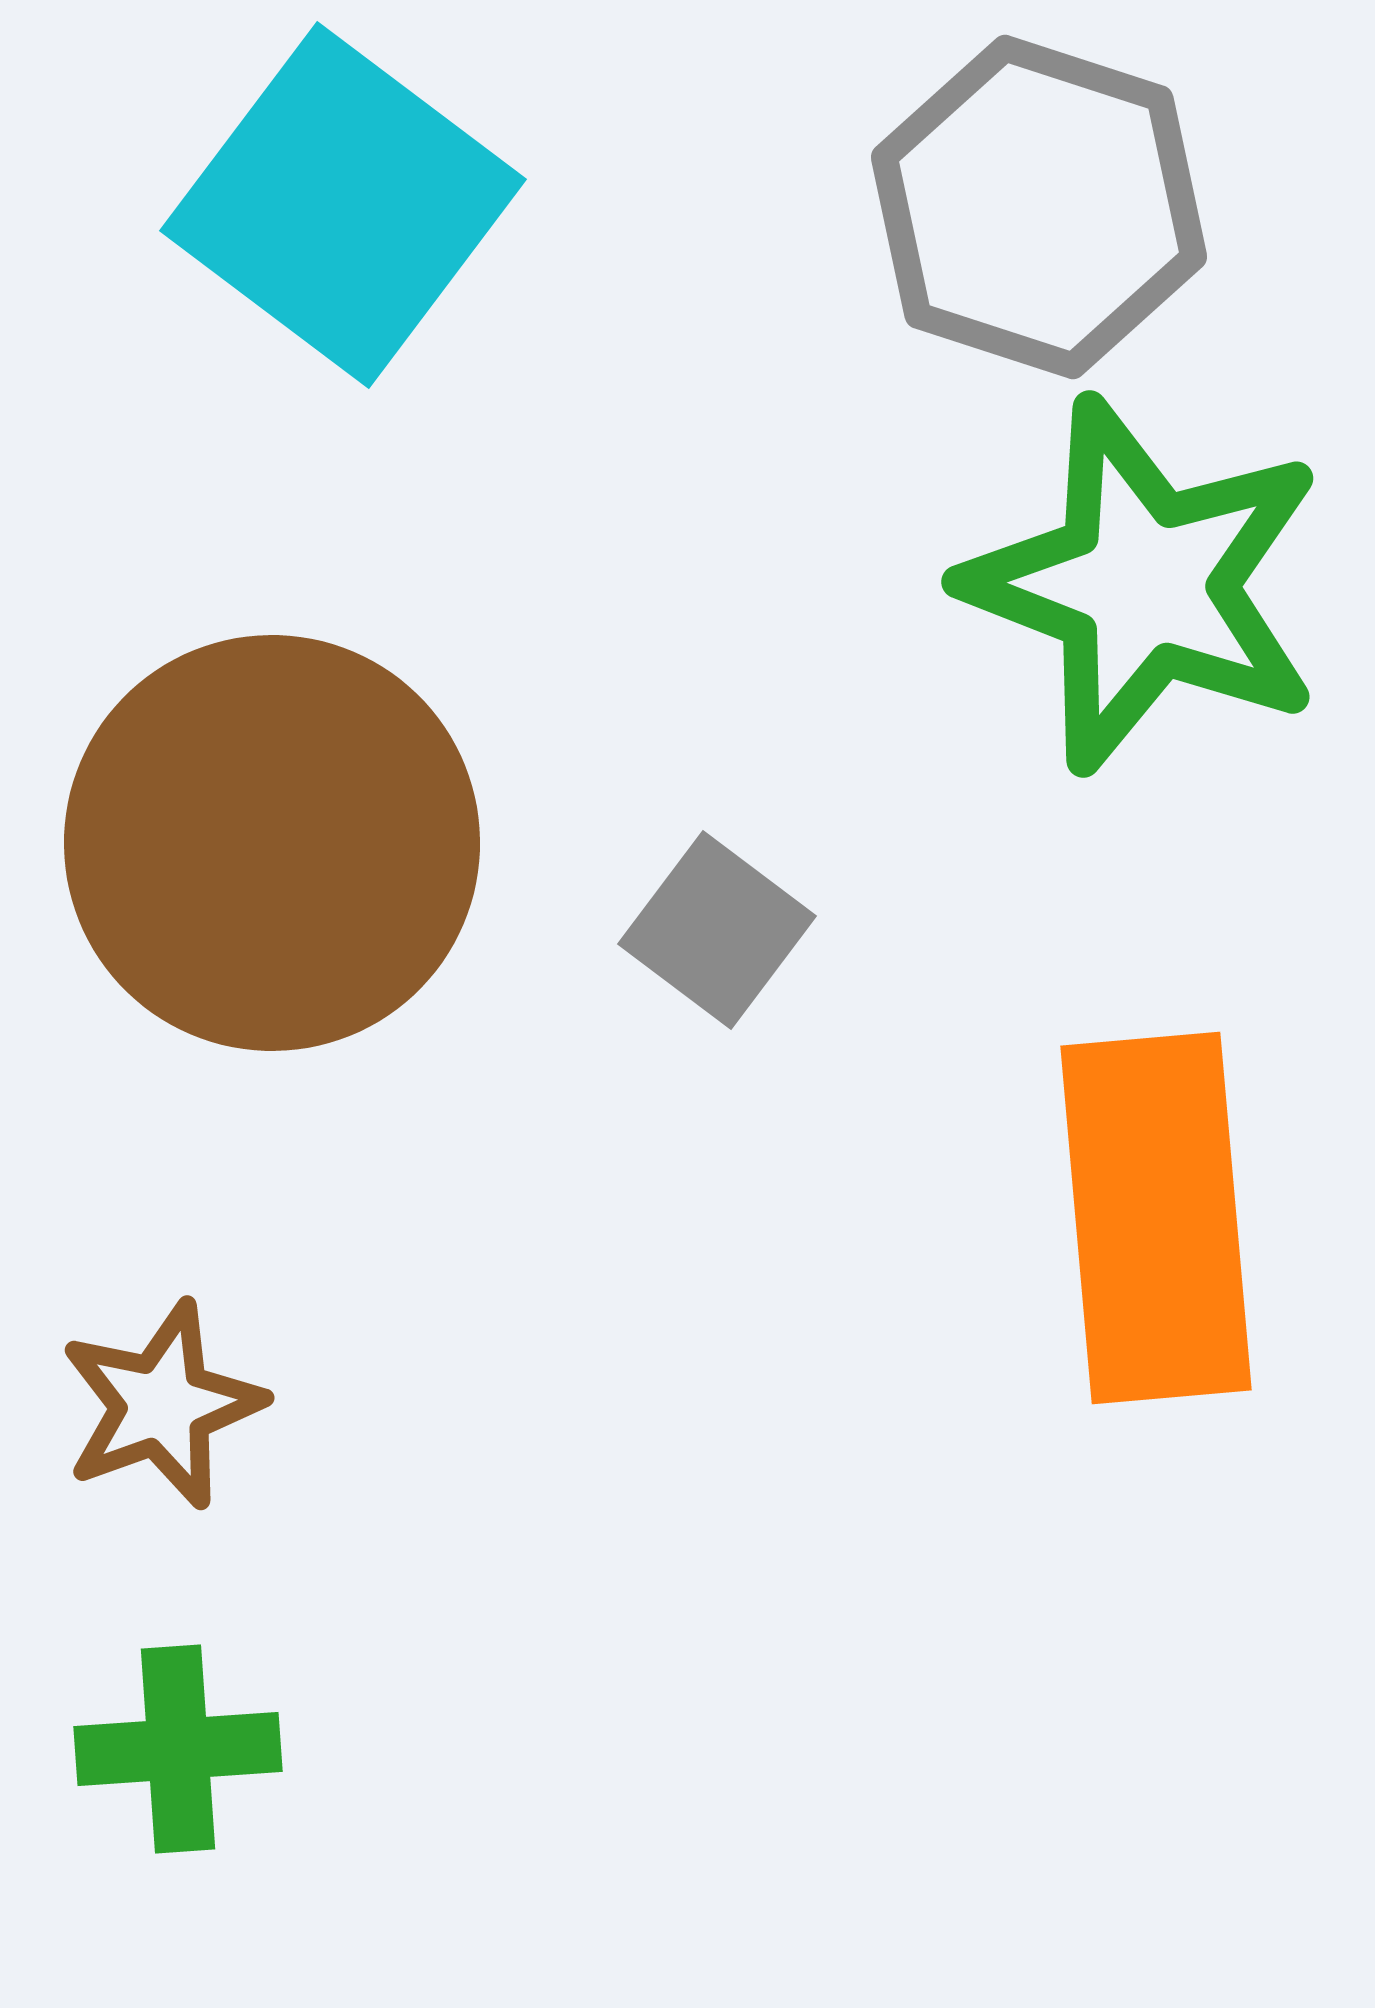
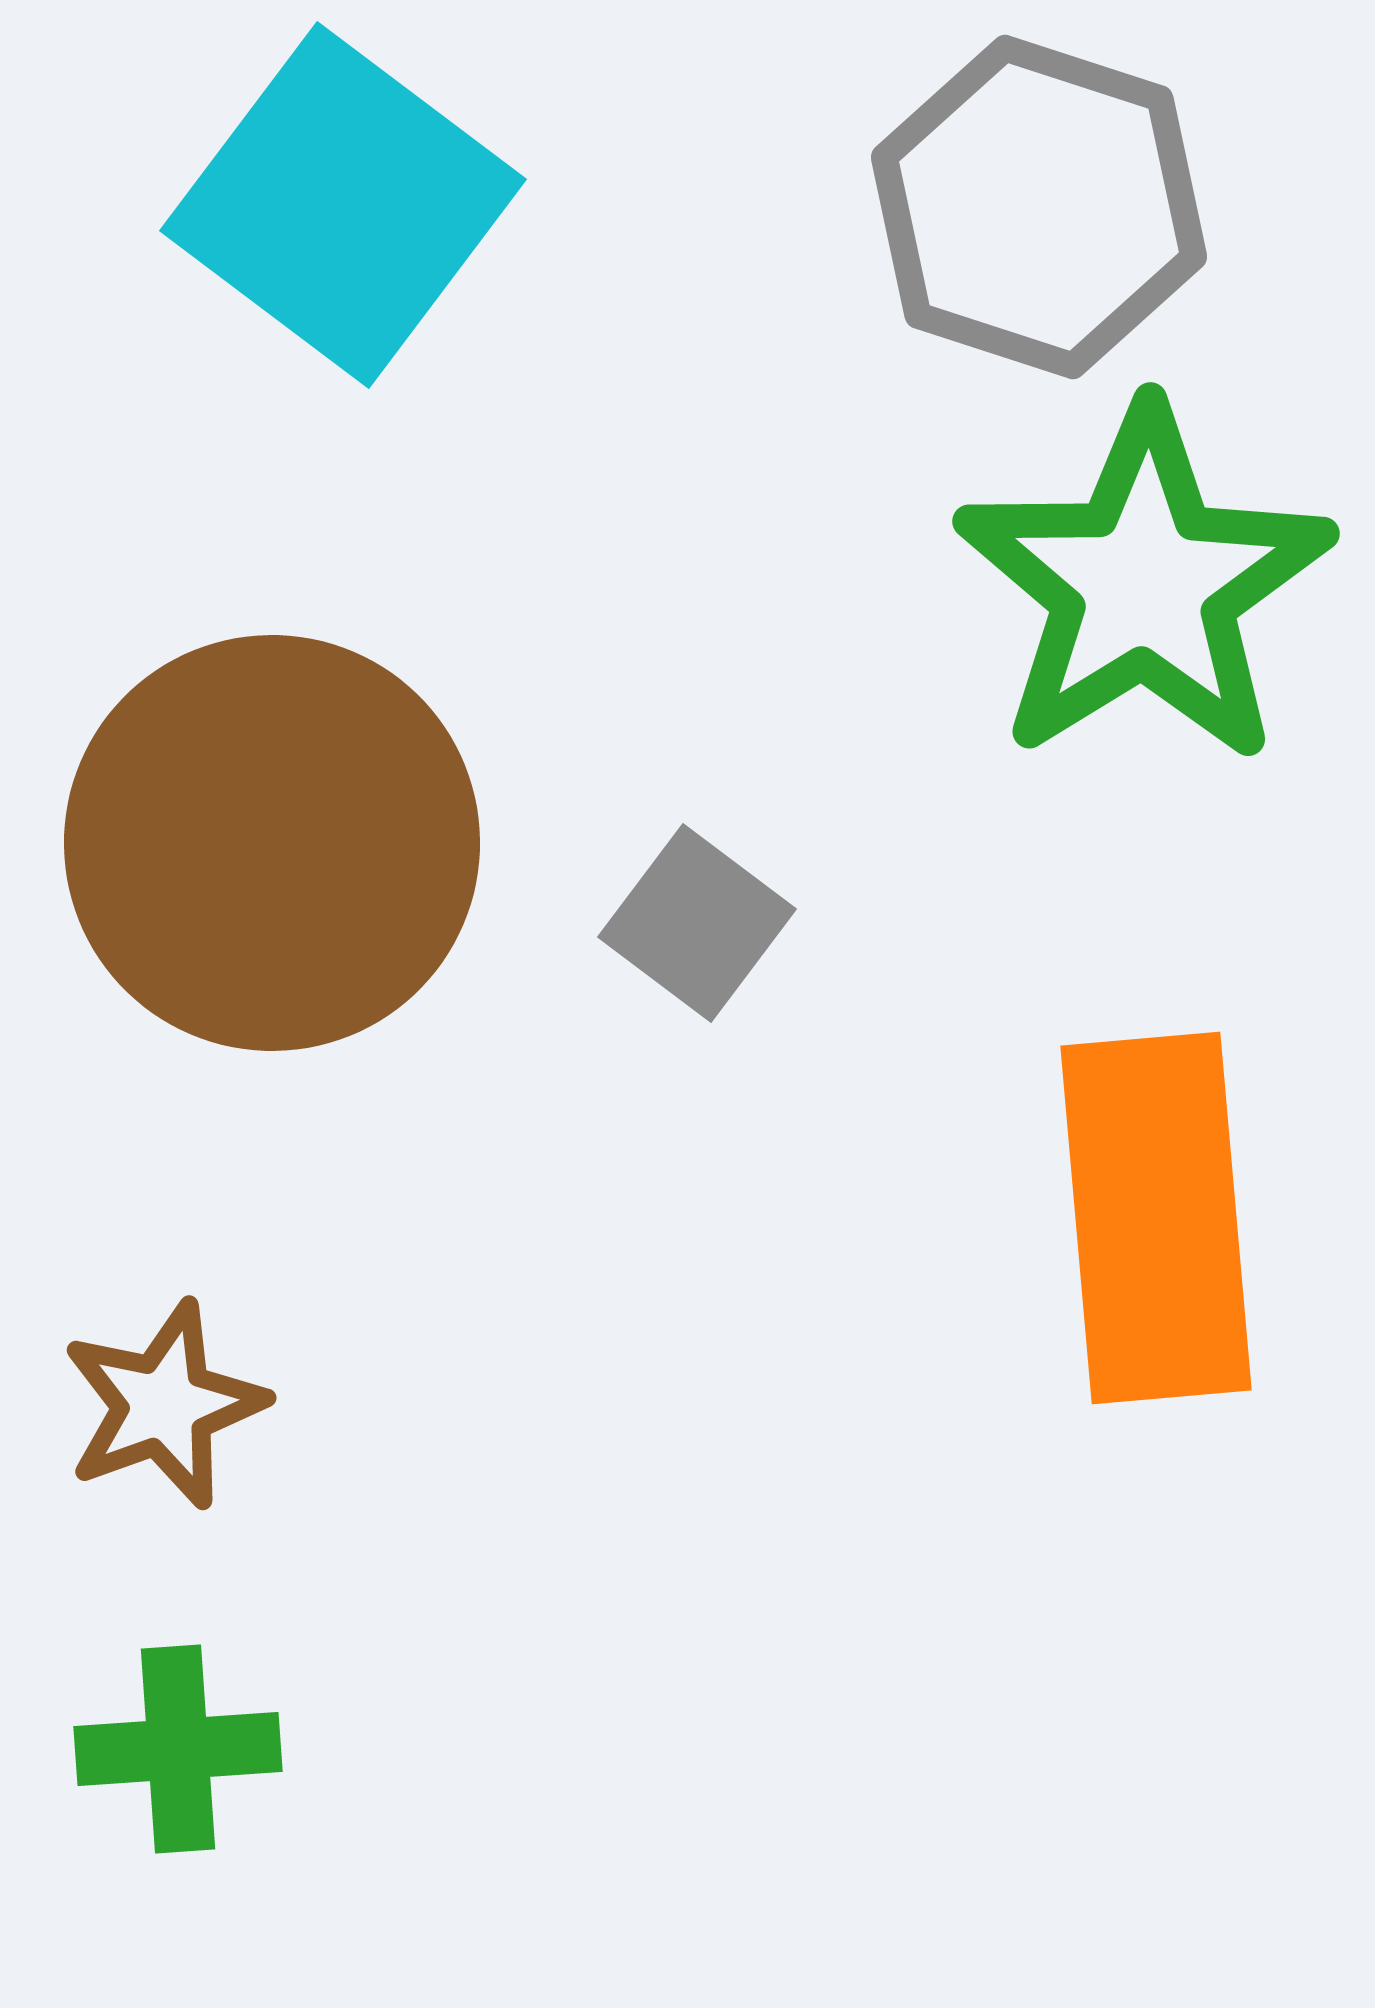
green star: rotated 19 degrees clockwise
gray square: moved 20 px left, 7 px up
brown star: moved 2 px right
